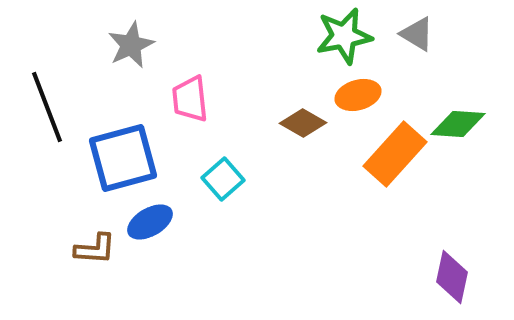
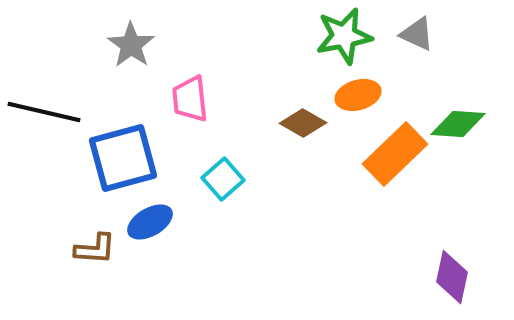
gray triangle: rotated 6 degrees counterclockwise
gray star: rotated 12 degrees counterclockwise
black line: moved 3 px left, 5 px down; rotated 56 degrees counterclockwise
orange rectangle: rotated 4 degrees clockwise
